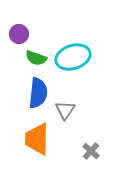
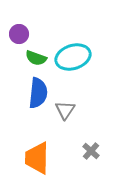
orange trapezoid: moved 19 px down
